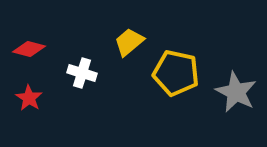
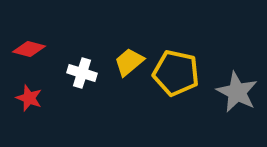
yellow trapezoid: moved 20 px down
gray star: moved 1 px right
red star: rotated 12 degrees counterclockwise
